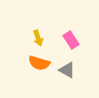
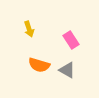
yellow arrow: moved 9 px left, 9 px up
orange semicircle: moved 2 px down
